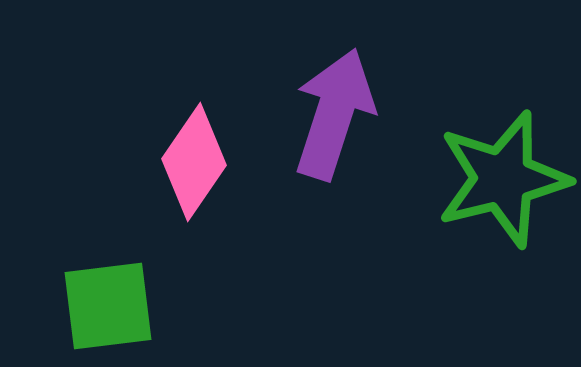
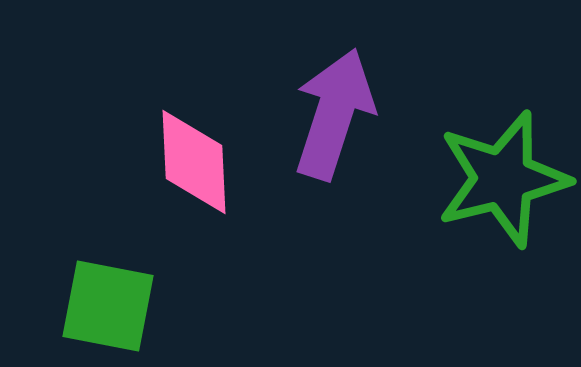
pink diamond: rotated 37 degrees counterclockwise
green square: rotated 18 degrees clockwise
